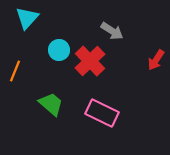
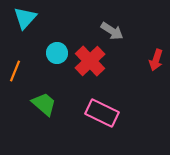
cyan triangle: moved 2 px left
cyan circle: moved 2 px left, 3 px down
red arrow: rotated 15 degrees counterclockwise
green trapezoid: moved 7 px left
